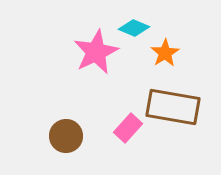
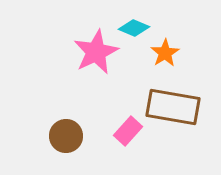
pink rectangle: moved 3 px down
